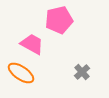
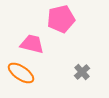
pink pentagon: moved 2 px right, 1 px up
pink trapezoid: rotated 15 degrees counterclockwise
